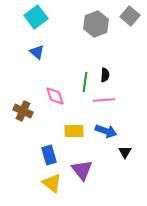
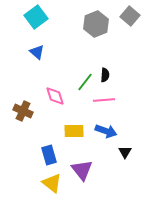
green line: rotated 30 degrees clockwise
